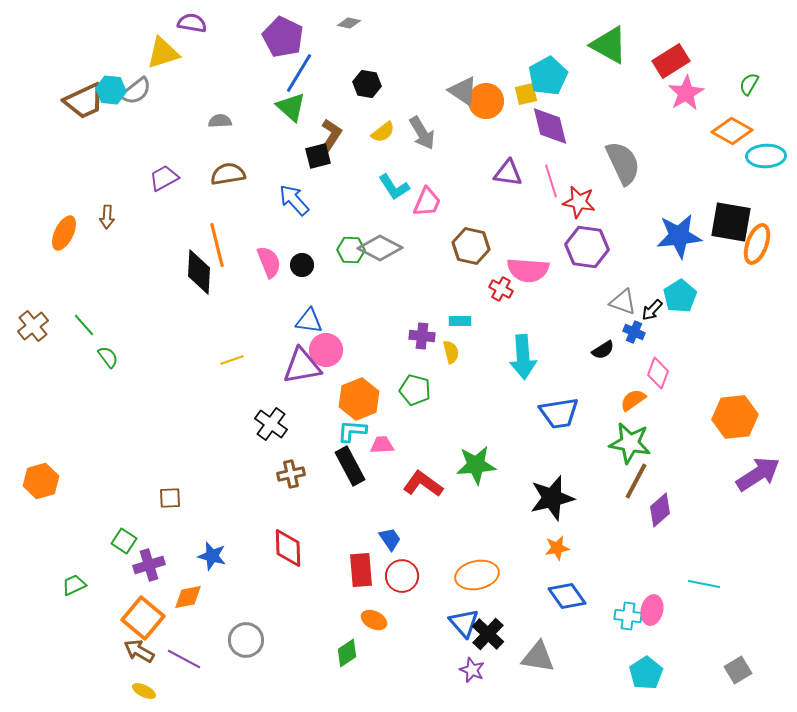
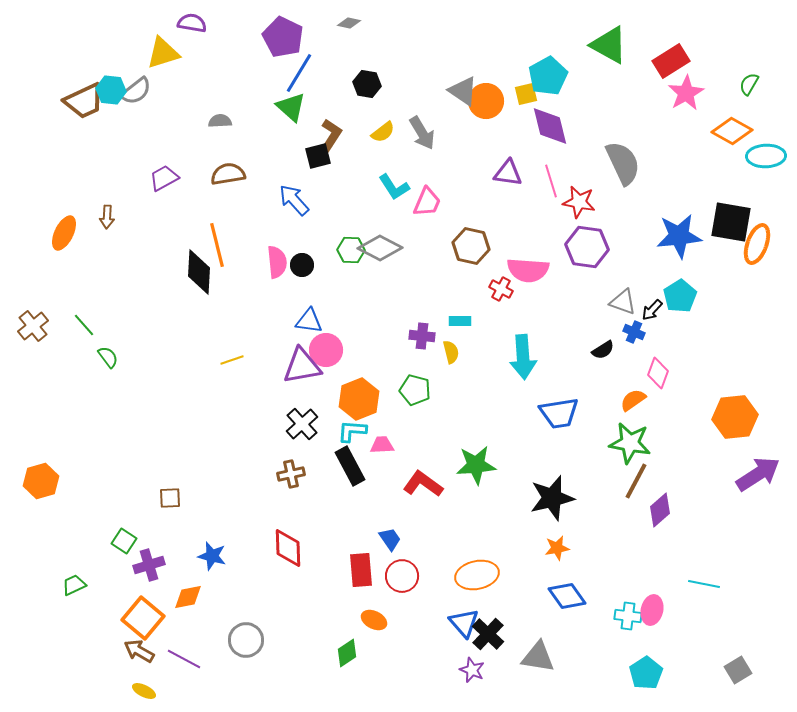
pink semicircle at (269, 262): moved 8 px right; rotated 16 degrees clockwise
black cross at (271, 424): moved 31 px right; rotated 12 degrees clockwise
